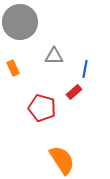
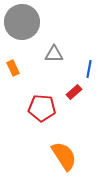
gray circle: moved 2 px right
gray triangle: moved 2 px up
blue line: moved 4 px right
red pentagon: rotated 12 degrees counterclockwise
orange semicircle: moved 2 px right, 4 px up
